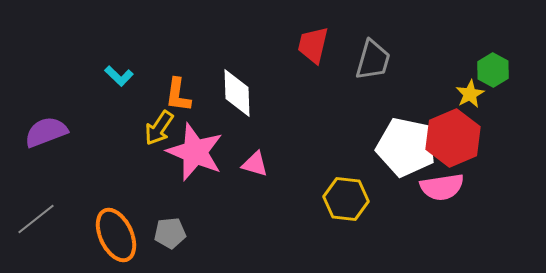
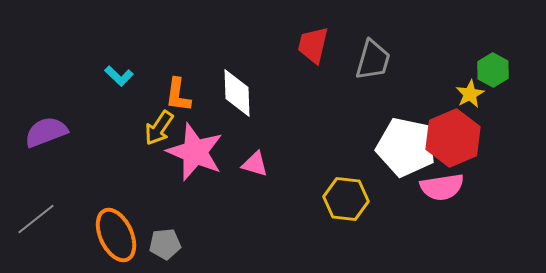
gray pentagon: moved 5 px left, 11 px down
